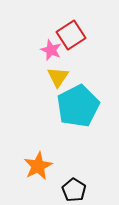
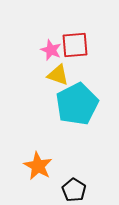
red square: moved 4 px right, 10 px down; rotated 28 degrees clockwise
yellow triangle: moved 2 px up; rotated 45 degrees counterclockwise
cyan pentagon: moved 1 px left, 2 px up
orange star: rotated 16 degrees counterclockwise
